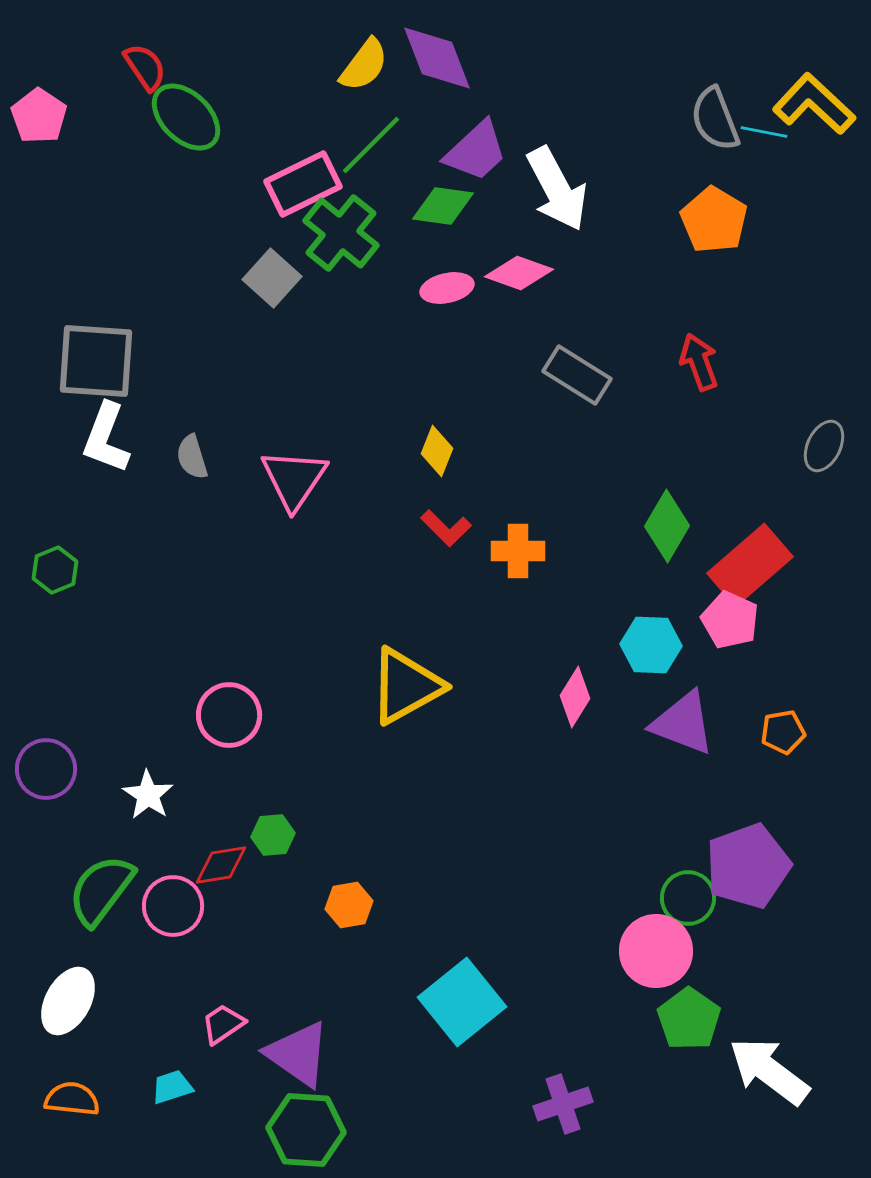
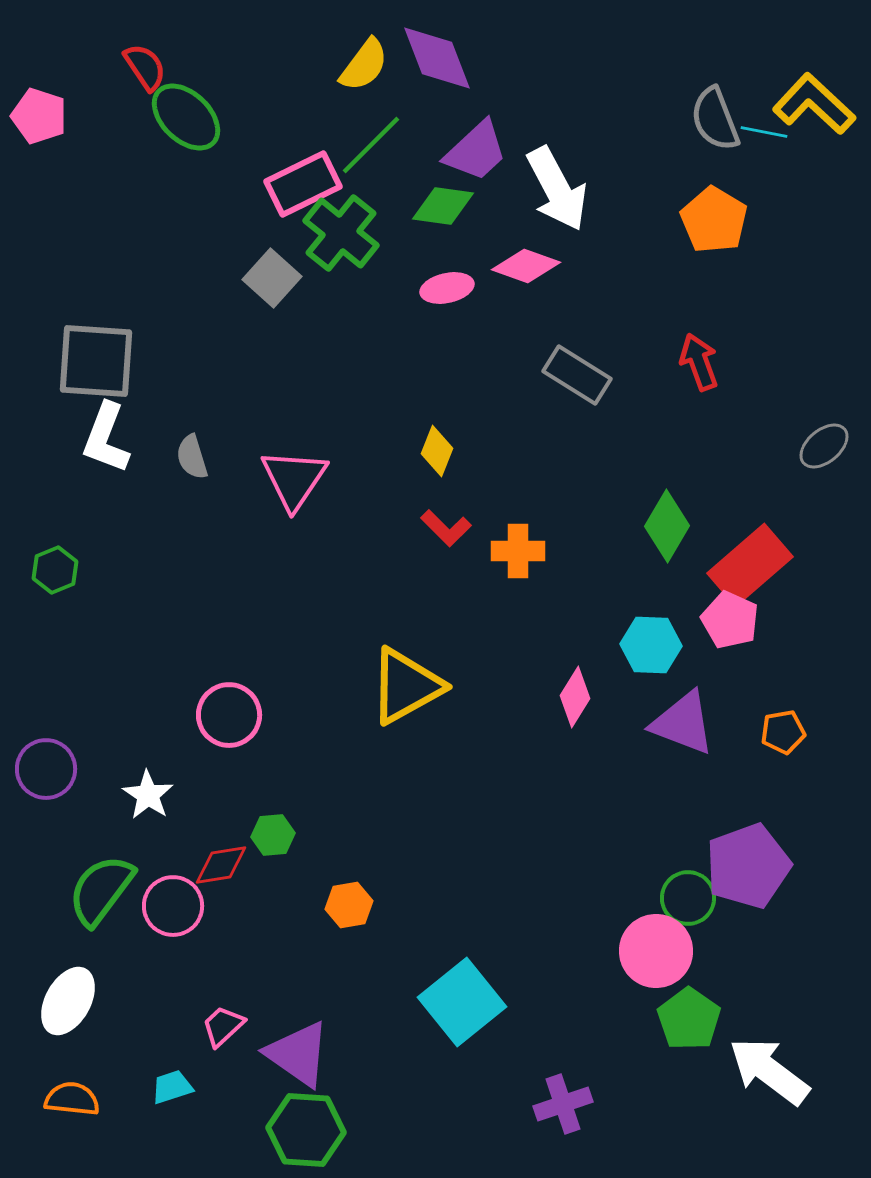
pink pentagon at (39, 116): rotated 16 degrees counterclockwise
pink diamond at (519, 273): moved 7 px right, 7 px up
gray ellipse at (824, 446): rotated 24 degrees clockwise
pink trapezoid at (223, 1024): moved 2 px down; rotated 9 degrees counterclockwise
